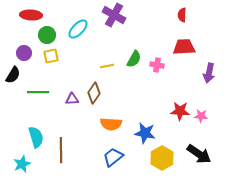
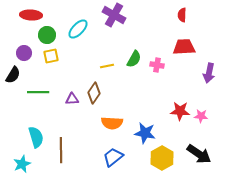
orange semicircle: moved 1 px right, 1 px up
